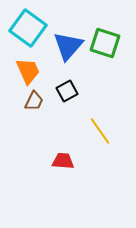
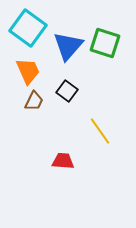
black square: rotated 25 degrees counterclockwise
